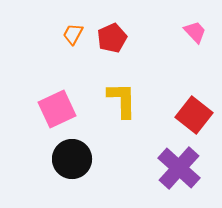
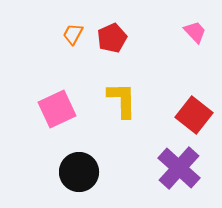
black circle: moved 7 px right, 13 px down
